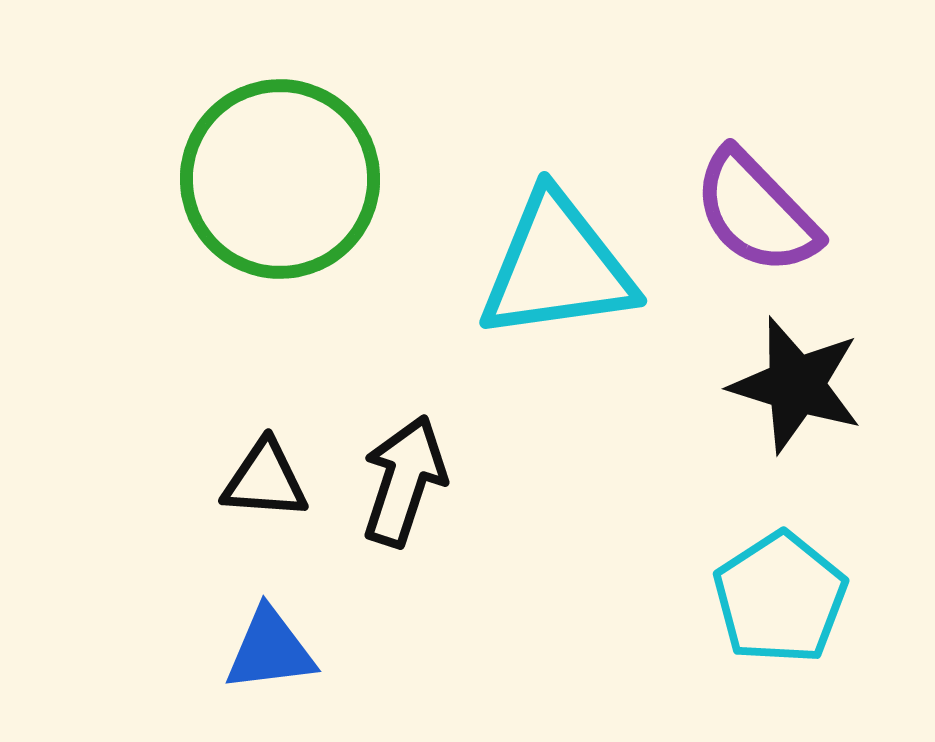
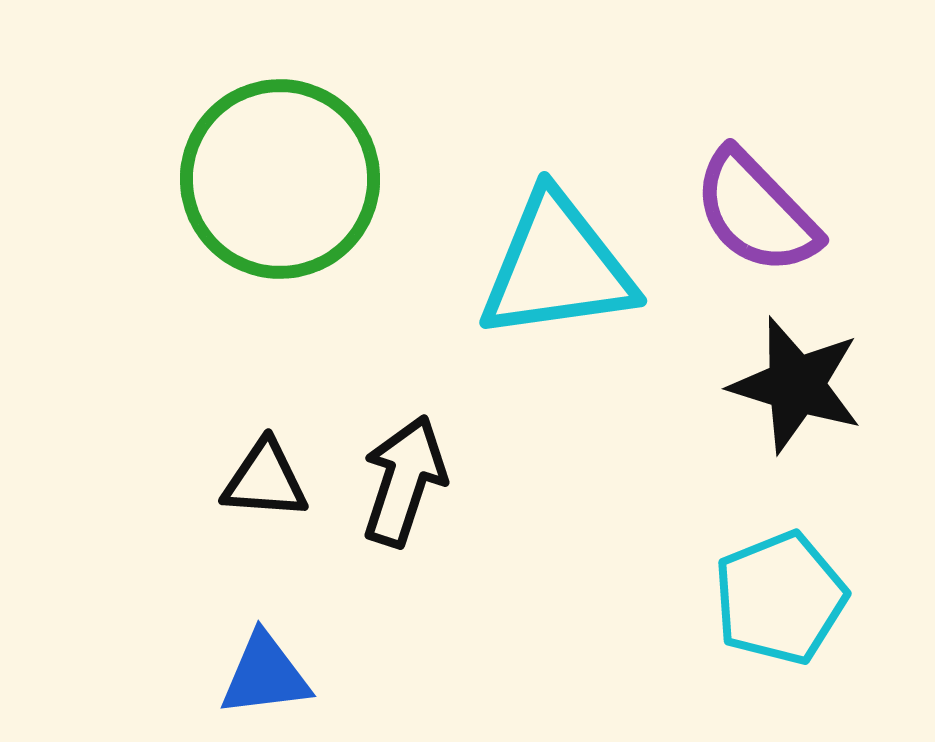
cyan pentagon: rotated 11 degrees clockwise
blue triangle: moved 5 px left, 25 px down
